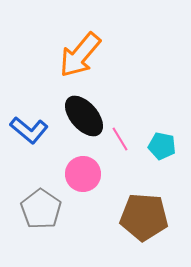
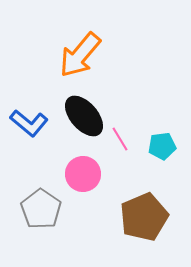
blue L-shape: moved 7 px up
cyan pentagon: rotated 20 degrees counterclockwise
brown pentagon: rotated 27 degrees counterclockwise
